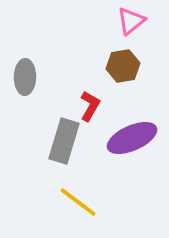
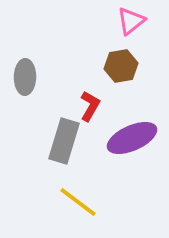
brown hexagon: moved 2 px left
